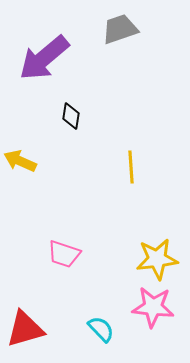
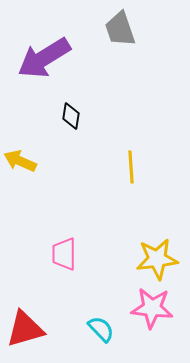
gray trapezoid: rotated 90 degrees counterclockwise
purple arrow: rotated 8 degrees clockwise
pink trapezoid: rotated 72 degrees clockwise
pink star: moved 1 px left, 1 px down
